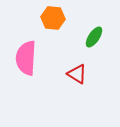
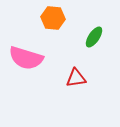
pink semicircle: rotated 76 degrees counterclockwise
red triangle: moved 1 px left, 4 px down; rotated 40 degrees counterclockwise
